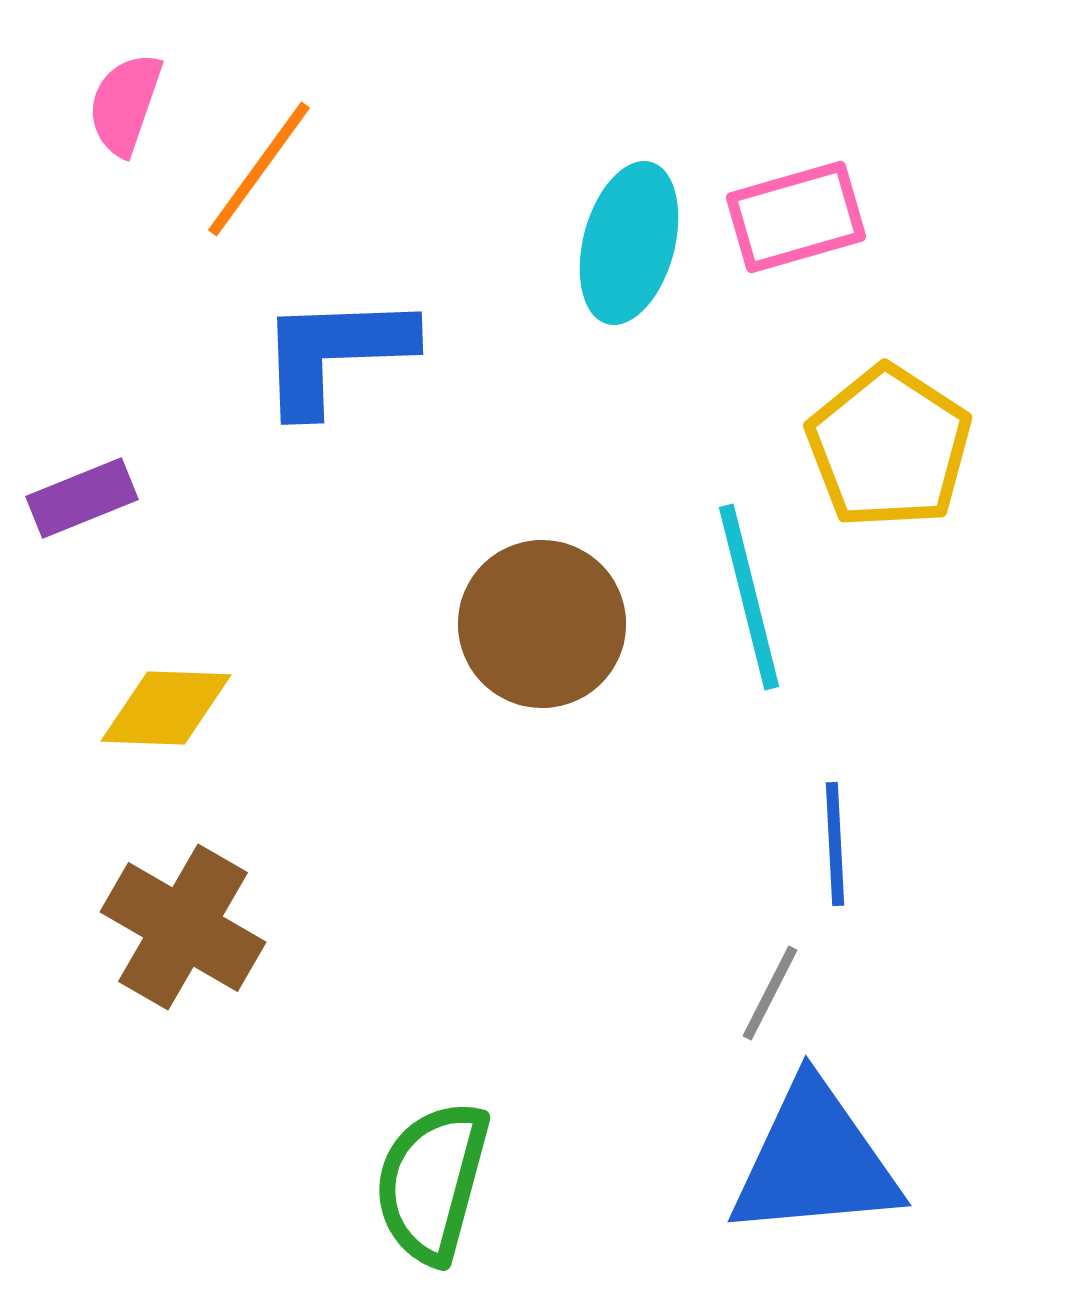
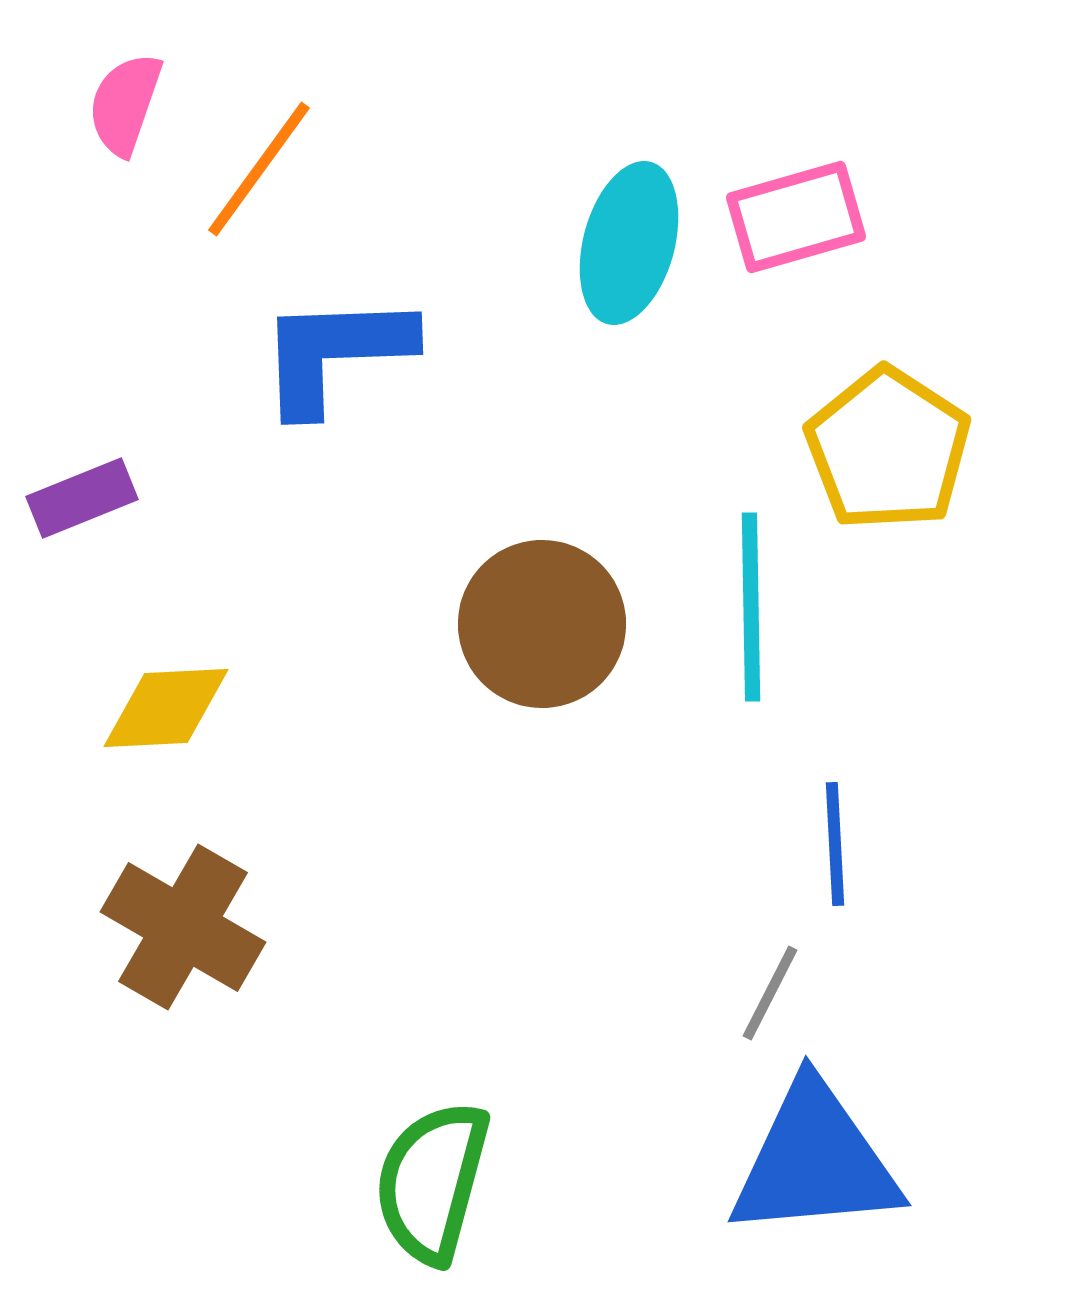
yellow pentagon: moved 1 px left, 2 px down
cyan line: moved 2 px right, 10 px down; rotated 13 degrees clockwise
yellow diamond: rotated 5 degrees counterclockwise
